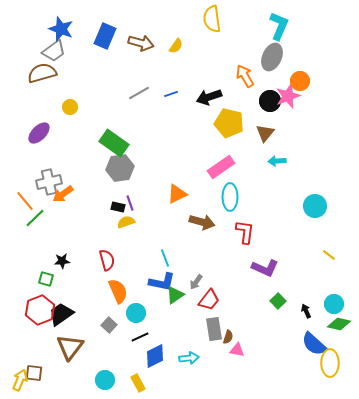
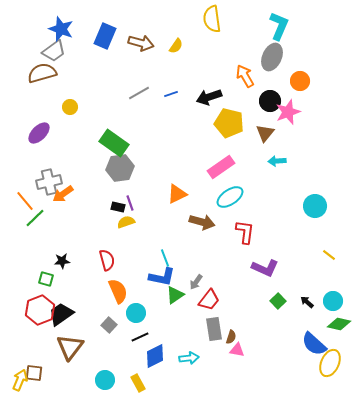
pink star at (288, 96): moved 16 px down
cyan ellipse at (230, 197): rotated 56 degrees clockwise
blue L-shape at (162, 282): moved 5 px up
cyan circle at (334, 304): moved 1 px left, 3 px up
black arrow at (306, 311): moved 1 px right, 9 px up; rotated 24 degrees counterclockwise
brown semicircle at (228, 337): moved 3 px right
yellow ellipse at (330, 363): rotated 24 degrees clockwise
